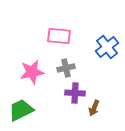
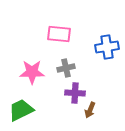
pink rectangle: moved 2 px up
blue cross: rotated 30 degrees clockwise
pink star: rotated 10 degrees clockwise
brown arrow: moved 4 px left, 2 px down
